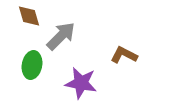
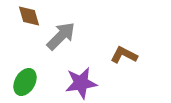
green ellipse: moved 7 px left, 17 px down; rotated 20 degrees clockwise
purple star: rotated 20 degrees counterclockwise
